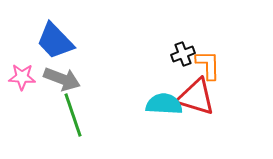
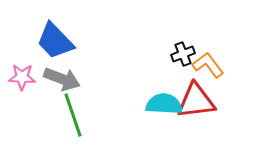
orange L-shape: rotated 36 degrees counterclockwise
red triangle: moved 4 px down; rotated 24 degrees counterclockwise
